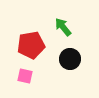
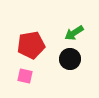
green arrow: moved 11 px right, 6 px down; rotated 84 degrees counterclockwise
